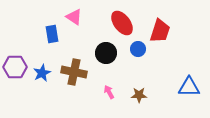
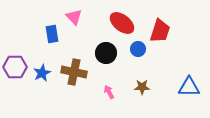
pink triangle: rotated 12 degrees clockwise
red ellipse: rotated 15 degrees counterclockwise
brown star: moved 3 px right, 8 px up
